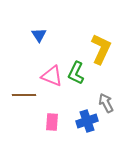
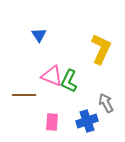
green L-shape: moved 7 px left, 8 px down
